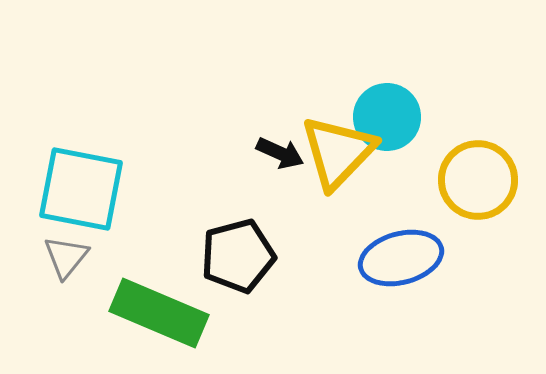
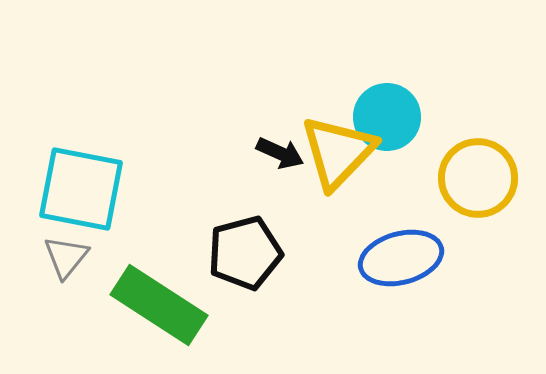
yellow circle: moved 2 px up
black pentagon: moved 7 px right, 3 px up
green rectangle: moved 8 px up; rotated 10 degrees clockwise
